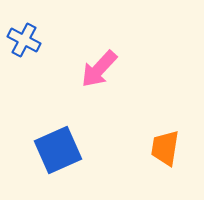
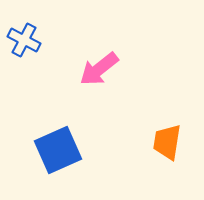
pink arrow: rotated 9 degrees clockwise
orange trapezoid: moved 2 px right, 6 px up
